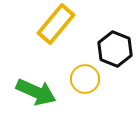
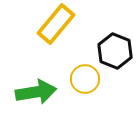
black hexagon: moved 2 px down
green arrow: rotated 33 degrees counterclockwise
